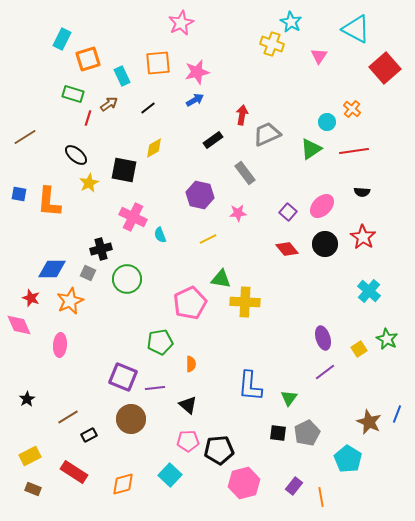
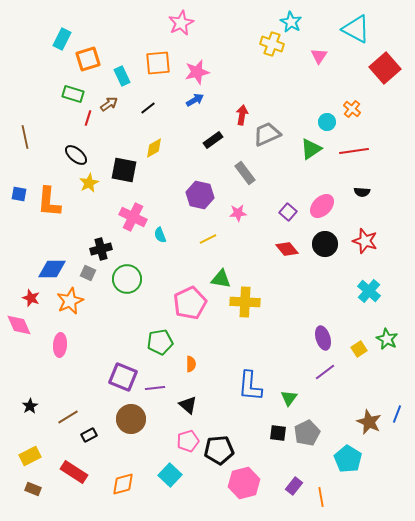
brown line at (25, 137): rotated 70 degrees counterclockwise
red star at (363, 237): moved 2 px right, 4 px down; rotated 15 degrees counterclockwise
black star at (27, 399): moved 3 px right, 7 px down
pink pentagon at (188, 441): rotated 15 degrees counterclockwise
